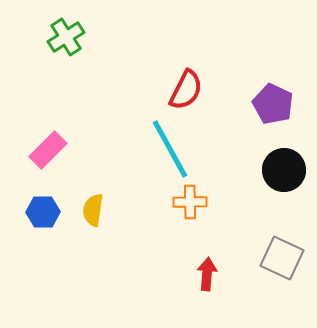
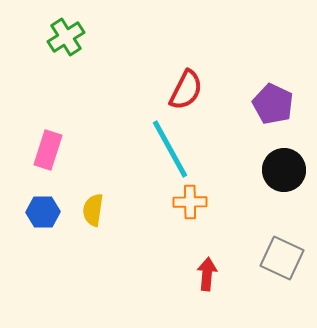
pink rectangle: rotated 27 degrees counterclockwise
